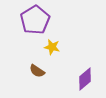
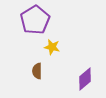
brown semicircle: rotated 56 degrees clockwise
